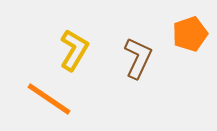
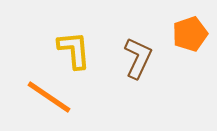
yellow L-shape: rotated 36 degrees counterclockwise
orange line: moved 2 px up
